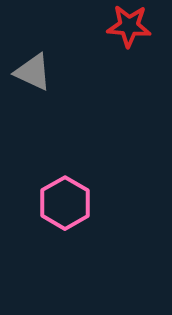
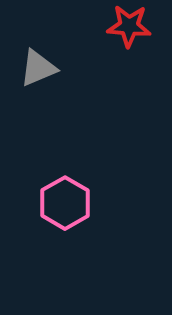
gray triangle: moved 5 px right, 4 px up; rotated 48 degrees counterclockwise
